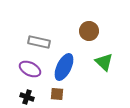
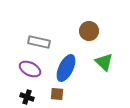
blue ellipse: moved 2 px right, 1 px down
